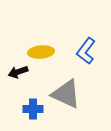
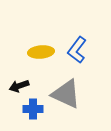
blue L-shape: moved 9 px left, 1 px up
black arrow: moved 1 px right, 14 px down
